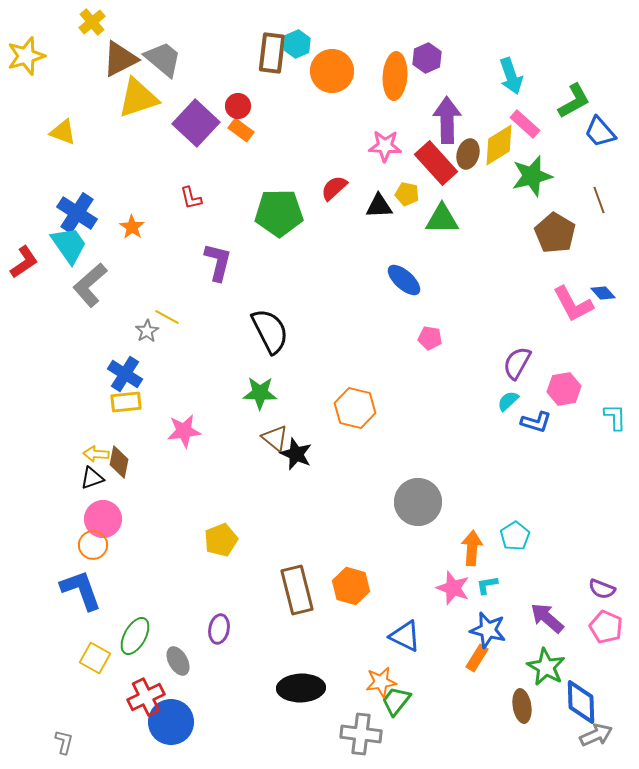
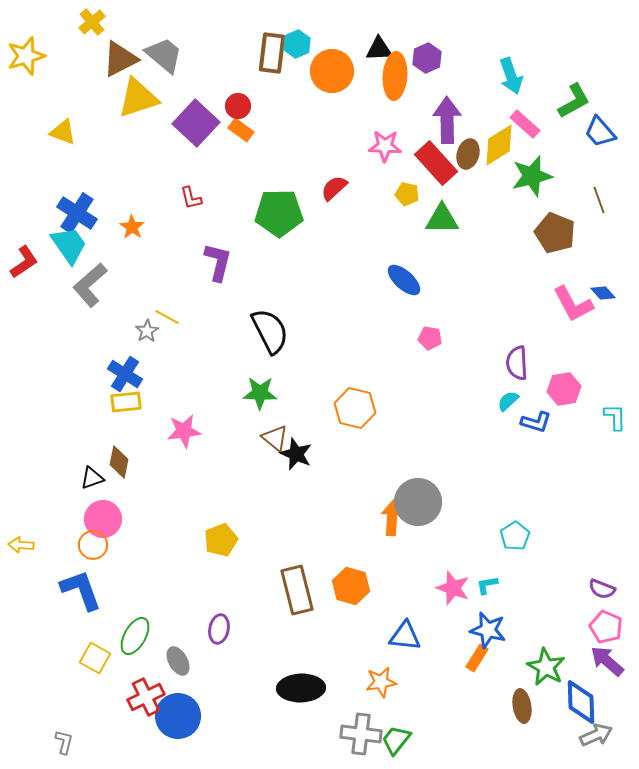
gray trapezoid at (163, 59): moved 1 px right, 4 px up
black triangle at (379, 206): moved 157 px up
brown pentagon at (555, 233): rotated 9 degrees counterclockwise
purple semicircle at (517, 363): rotated 32 degrees counterclockwise
yellow arrow at (96, 454): moved 75 px left, 91 px down
orange arrow at (472, 548): moved 80 px left, 30 px up
purple arrow at (547, 618): moved 60 px right, 43 px down
blue triangle at (405, 636): rotated 20 degrees counterclockwise
green trapezoid at (396, 701): moved 39 px down
blue circle at (171, 722): moved 7 px right, 6 px up
